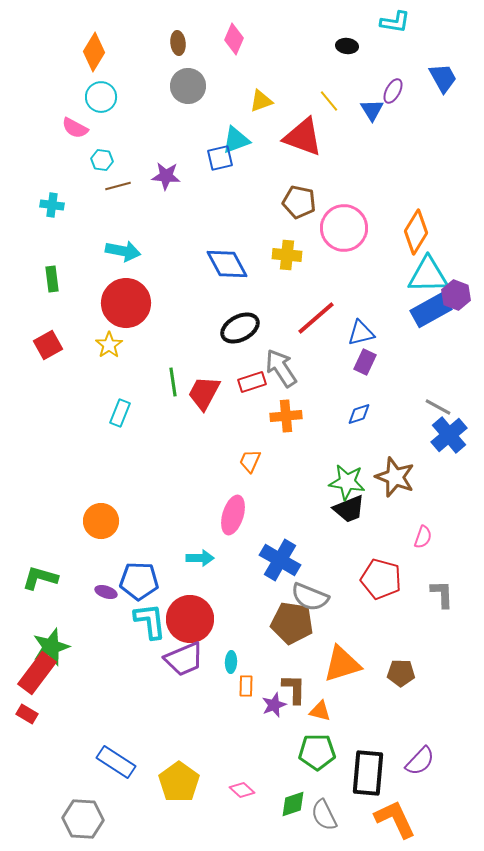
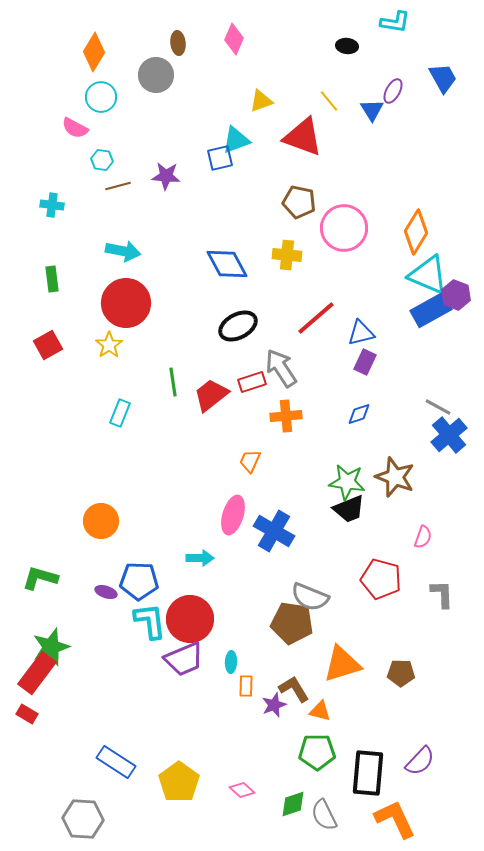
gray circle at (188, 86): moved 32 px left, 11 px up
cyan triangle at (428, 275): rotated 24 degrees clockwise
black ellipse at (240, 328): moved 2 px left, 2 px up
red trapezoid at (204, 393): moved 7 px right, 2 px down; rotated 24 degrees clockwise
blue cross at (280, 560): moved 6 px left, 29 px up
brown L-shape at (294, 689): rotated 32 degrees counterclockwise
